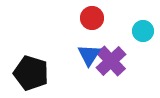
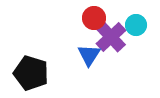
red circle: moved 2 px right
cyan circle: moved 7 px left, 6 px up
purple cross: moved 24 px up
